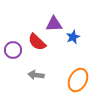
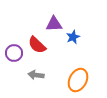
red semicircle: moved 3 px down
purple circle: moved 1 px right, 3 px down
